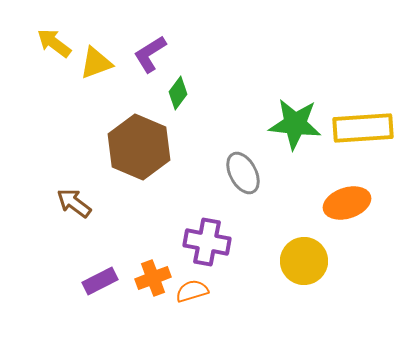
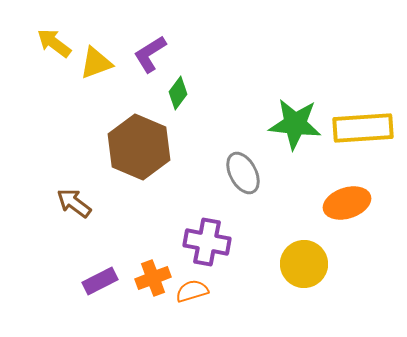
yellow circle: moved 3 px down
